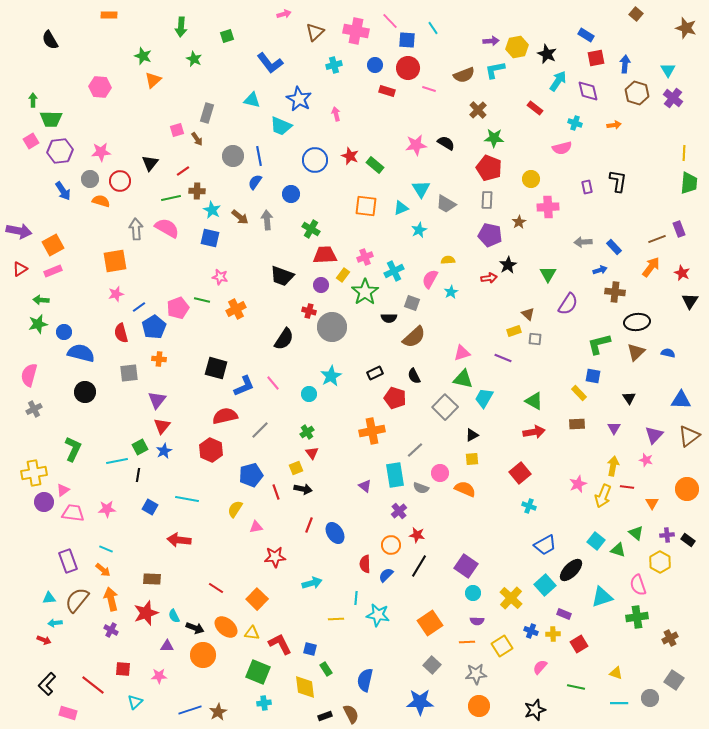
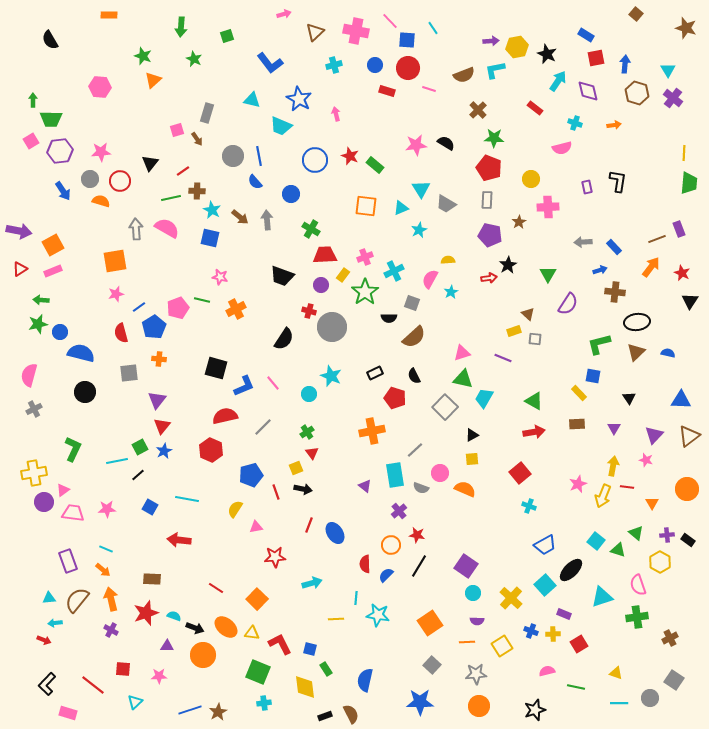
blue semicircle at (255, 182): rotated 77 degrees counterclockwise
blue circle at (64, 332): moved 4 px left
cyan star at (331, 376): rotated 20 degrees counterclockwise
gray line at (260, 430): moved 3 px right, 3 px up
black line at (138, 475): rotated 40 degrees clockwise
cyan semicircle at (174, 616): rotated 136 degrees clockwise
pink semicircle at (540, 667): moved 7 px right, 4 px down; rotated 35 degrees clockwise
